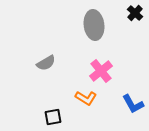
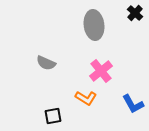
gray semicircle: rotated 54 degrees clockwise
black square: moved 1 px up
